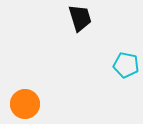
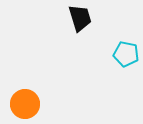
cyan pentagon: moved 11 px up
